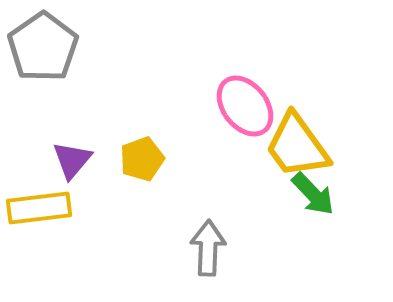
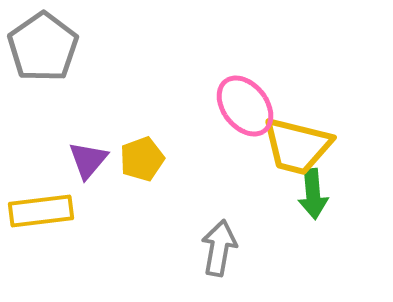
yellow trapezoid: rotated 40 degrees counterclockwise
purple triangle: moved 16 px right
green arrow: rotated 39 degrees clockwise
yellow rectangle: moved 2 px right, 3 px down
gray arrow: moved 11 px right; rotated 8 degrees clockwise
